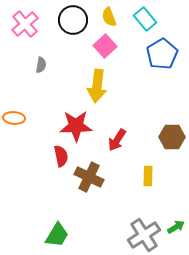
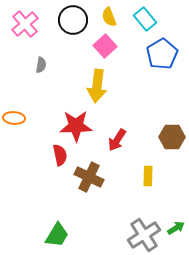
red semicircle: moved 1 px left, 1 px up
green arrow: moved 1 px down
